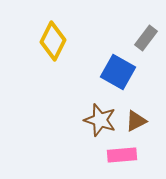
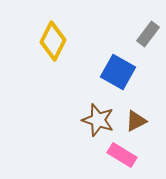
gray rectangle: moved 2 px right, 4 px up
brown star: moved 2 px left
pink rectangle: rotated 36 degrees clockwise
